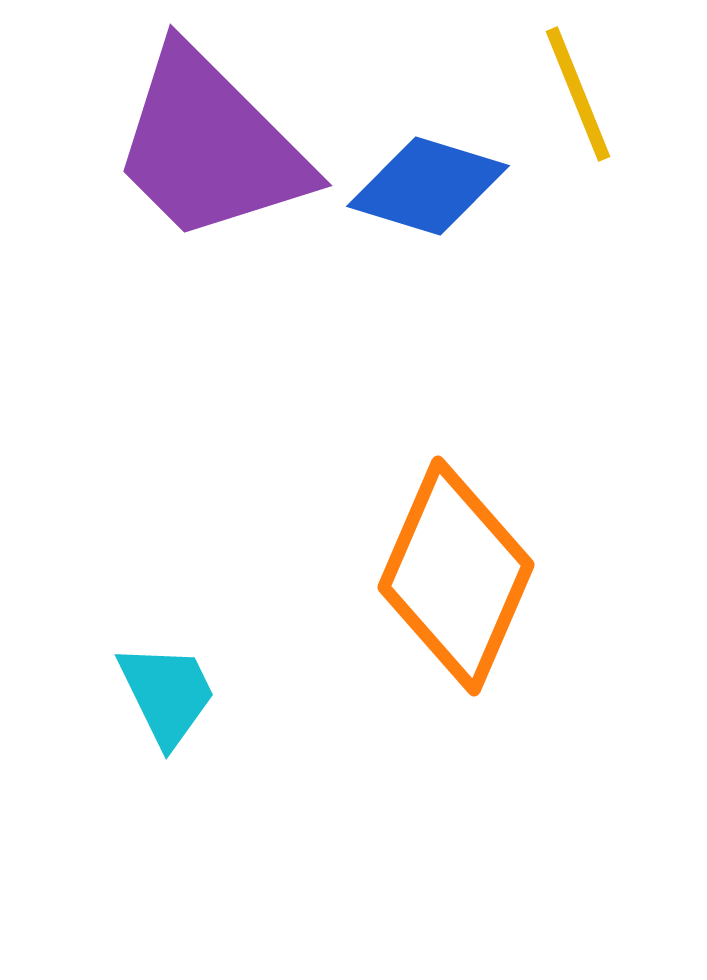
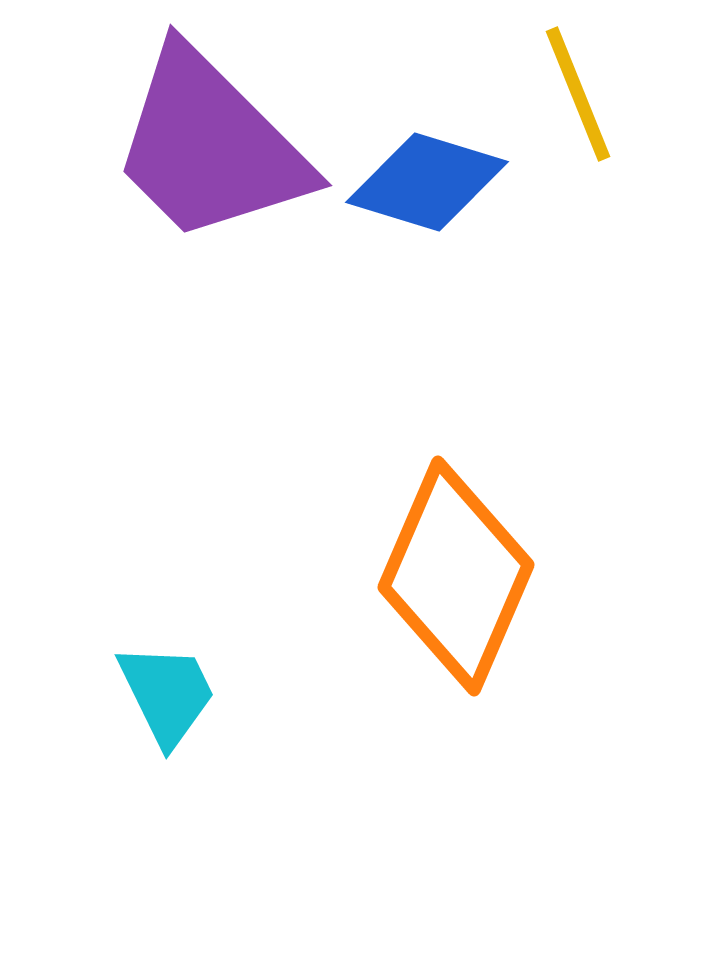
blue diamond: moved 1 px left, 4 px up
